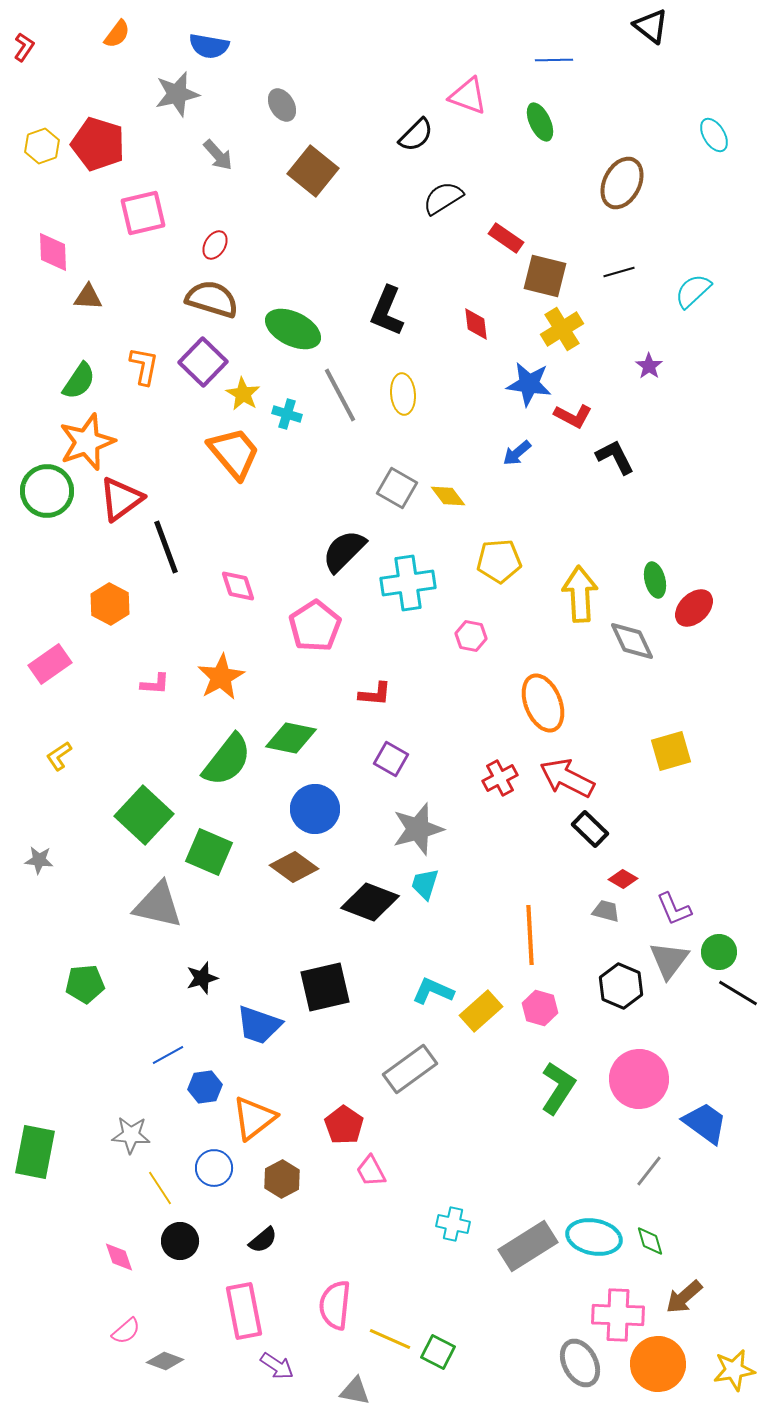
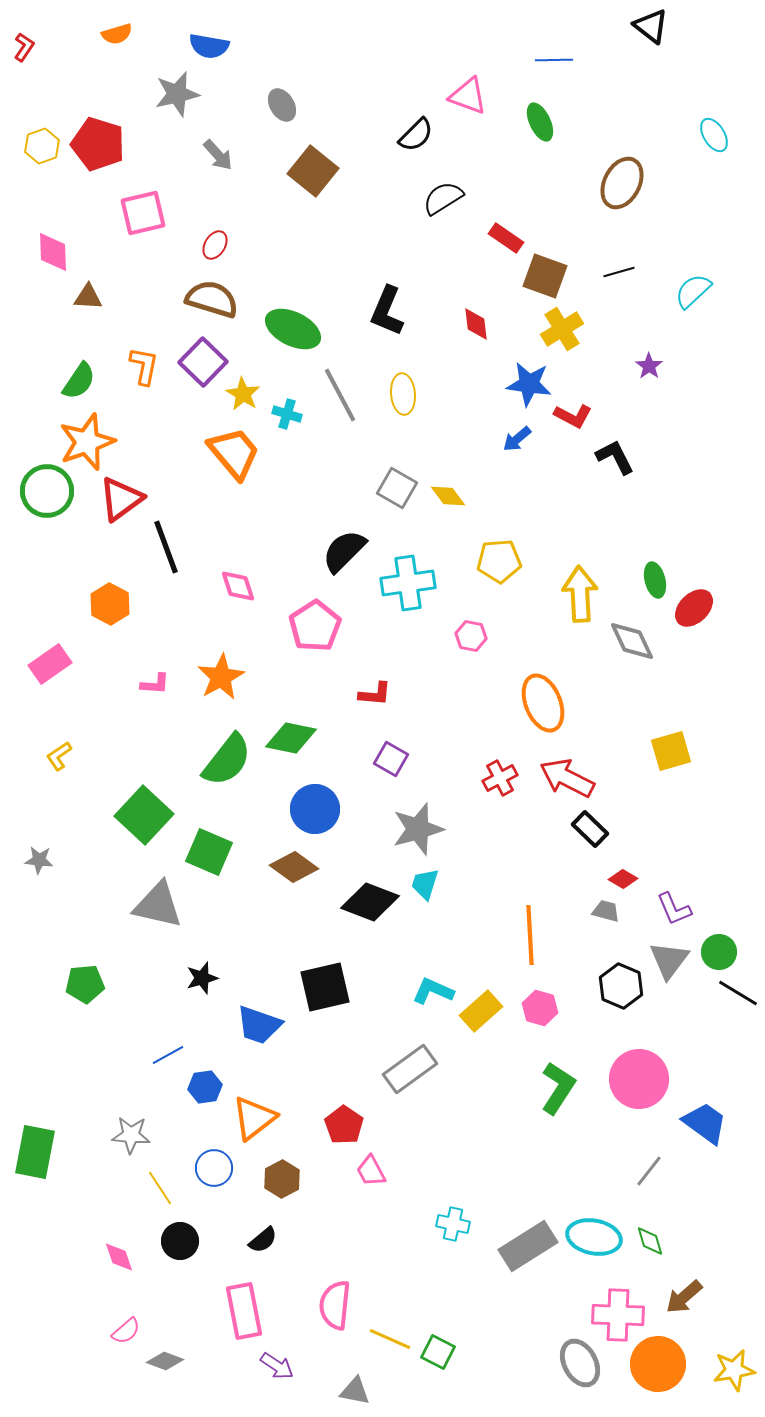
orange semicircle at (117, 34): rotated 36 degrees clockwise
brown square at (545, 276): rotated 6 degrees clockwise
blue arrow at (517, 453): moved 14 px up
